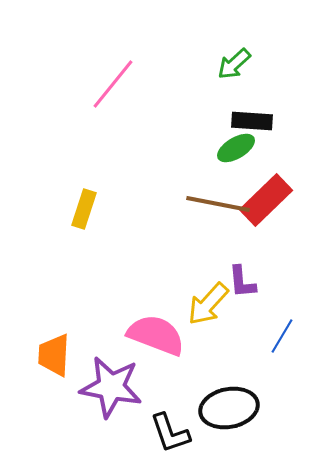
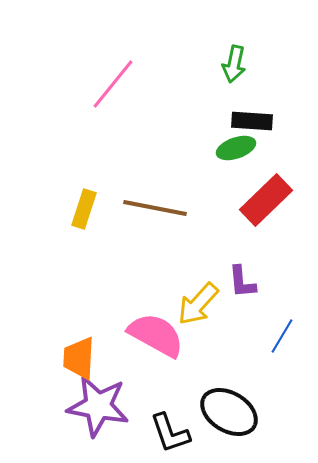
green arrow: rotated 36 degrees counterclockwise
green ellipse: rotated 12 degrees clockwise
brown line: moved 63 px left, 4 px down
yellow arrow: moved 10 px left
pink semicircle: rotated 8 degrees clockwise
orange trapezoid: moved 25 px right, 3 px down
purple star: moved 13 px left, 19 px down
black ellipse: moved 4 px down; rotated 42 degrees clockwise
